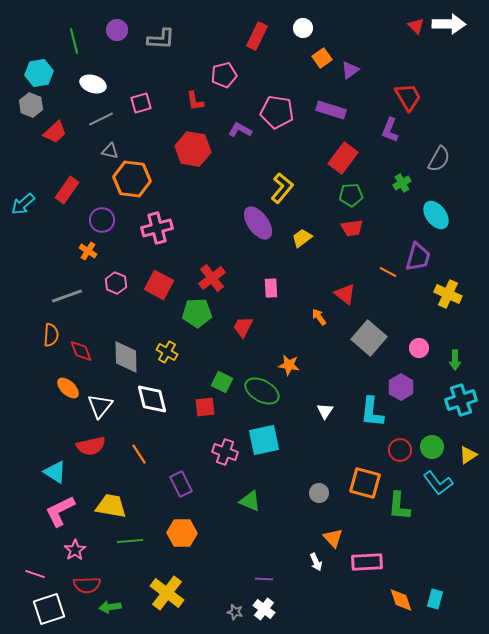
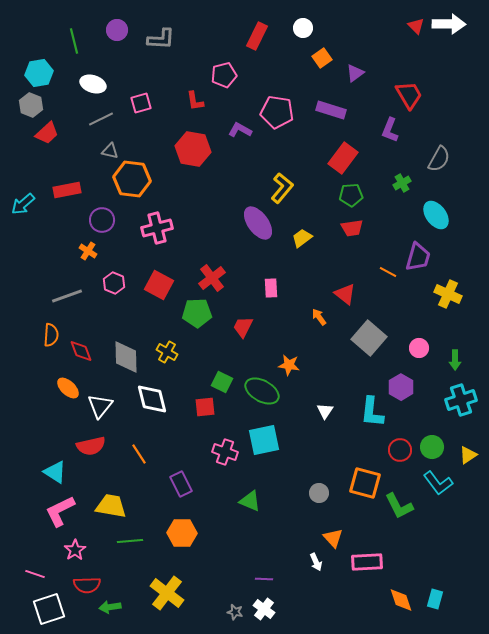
purple triangle at (350, 70): moved 5 px right, 3 px down
red trapezoid at (408, 97): moved 1 px right, 2 px up
red trapezoid at (55, 132): moved 8 px left, 1 px down
red rectangle at (67, 190): rotated 44 degrees clockwise
pink hexagon at (116, 283): moved 2 px left
green L-shape at (399, 506): rotated 32 degrees counterclockwise
